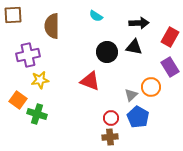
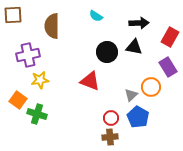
purple rectangle: moved 2 px left
